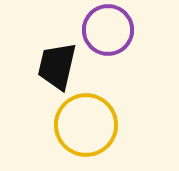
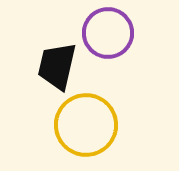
purple circle: moved 3 px down
